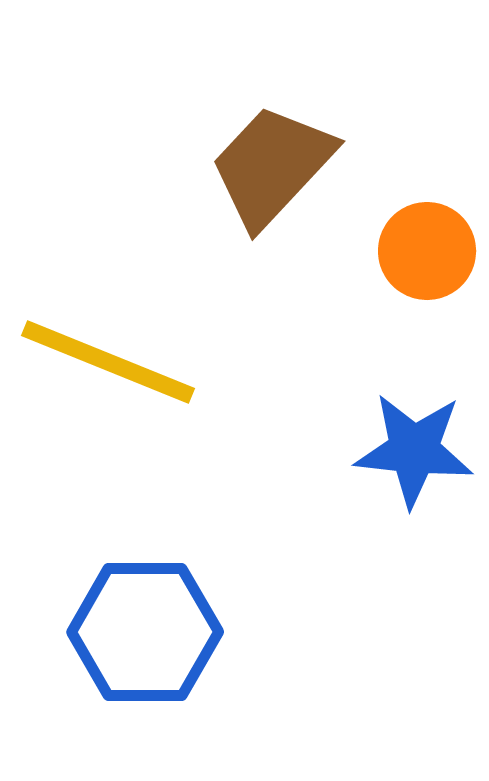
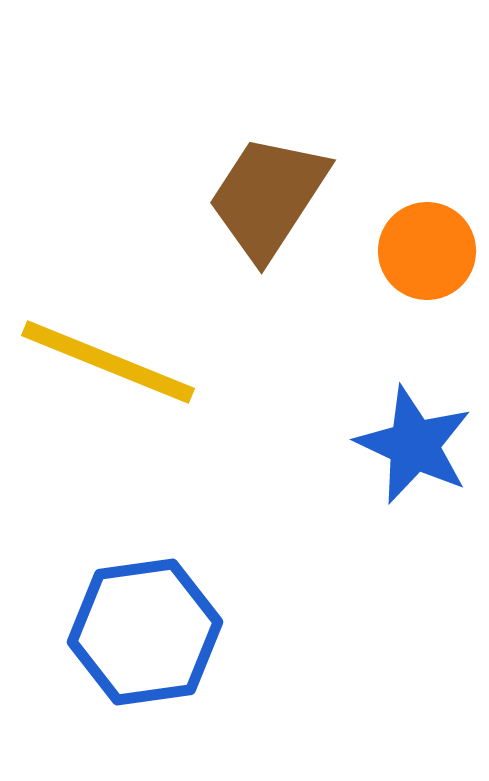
brown trapezoid: moved 4 px left, 31 px down; rotated 10 degrees counterclockwise
blue star: moved 5 px up; rotated 19 degrees clockwise
blue hexagon: rotated 8 degrees counterclockwise
